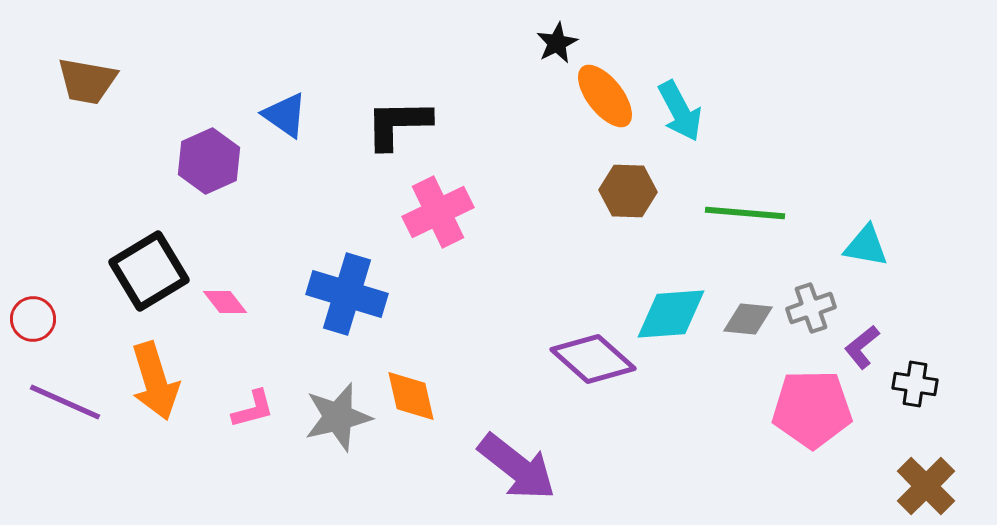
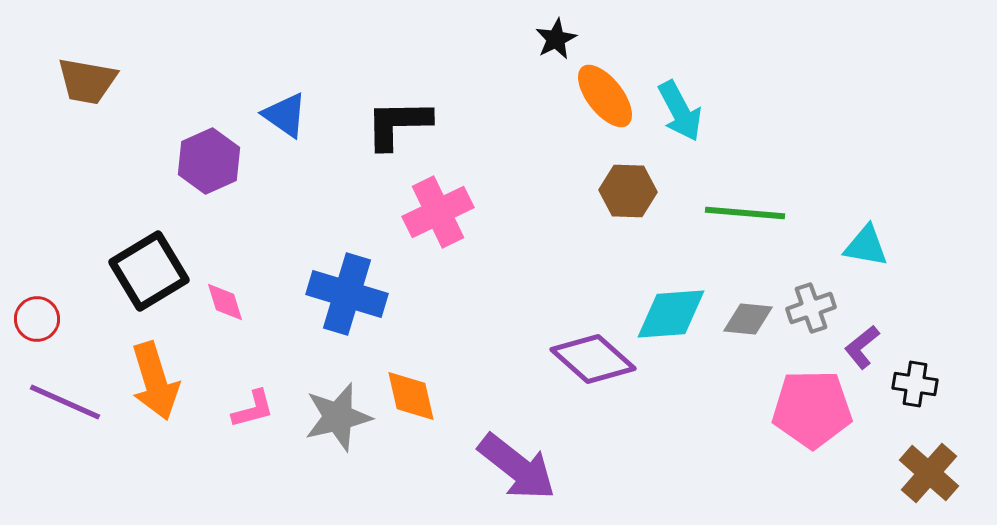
black star: moved 1 px left, 4 px up
pink diamond: rotated 21 degrees clockwise
red circle: moved 4 px right
brown cross: moved 3 px right, 13 px up; rotated 4 degrees counterclockwise
